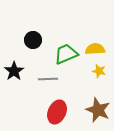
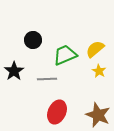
yellow semicircle: rotated 36 degrees counterclockwise
green trapezoid: moved 1 px left, 1 px down
yellow star: rotated 16 degrees clockwise
gray line: moved 1 px left
brown star: moved 5 px down
